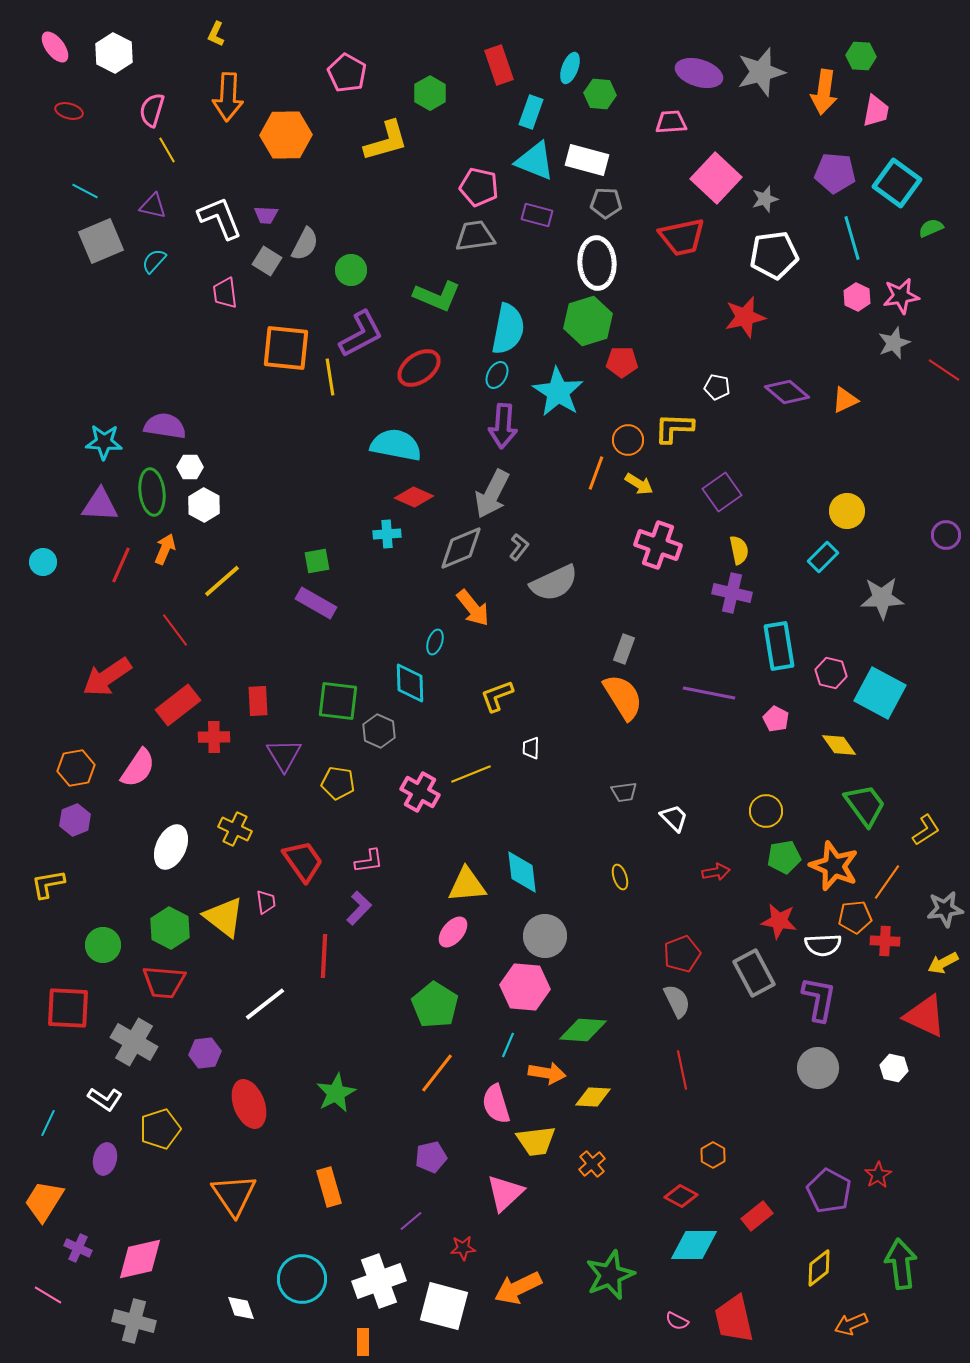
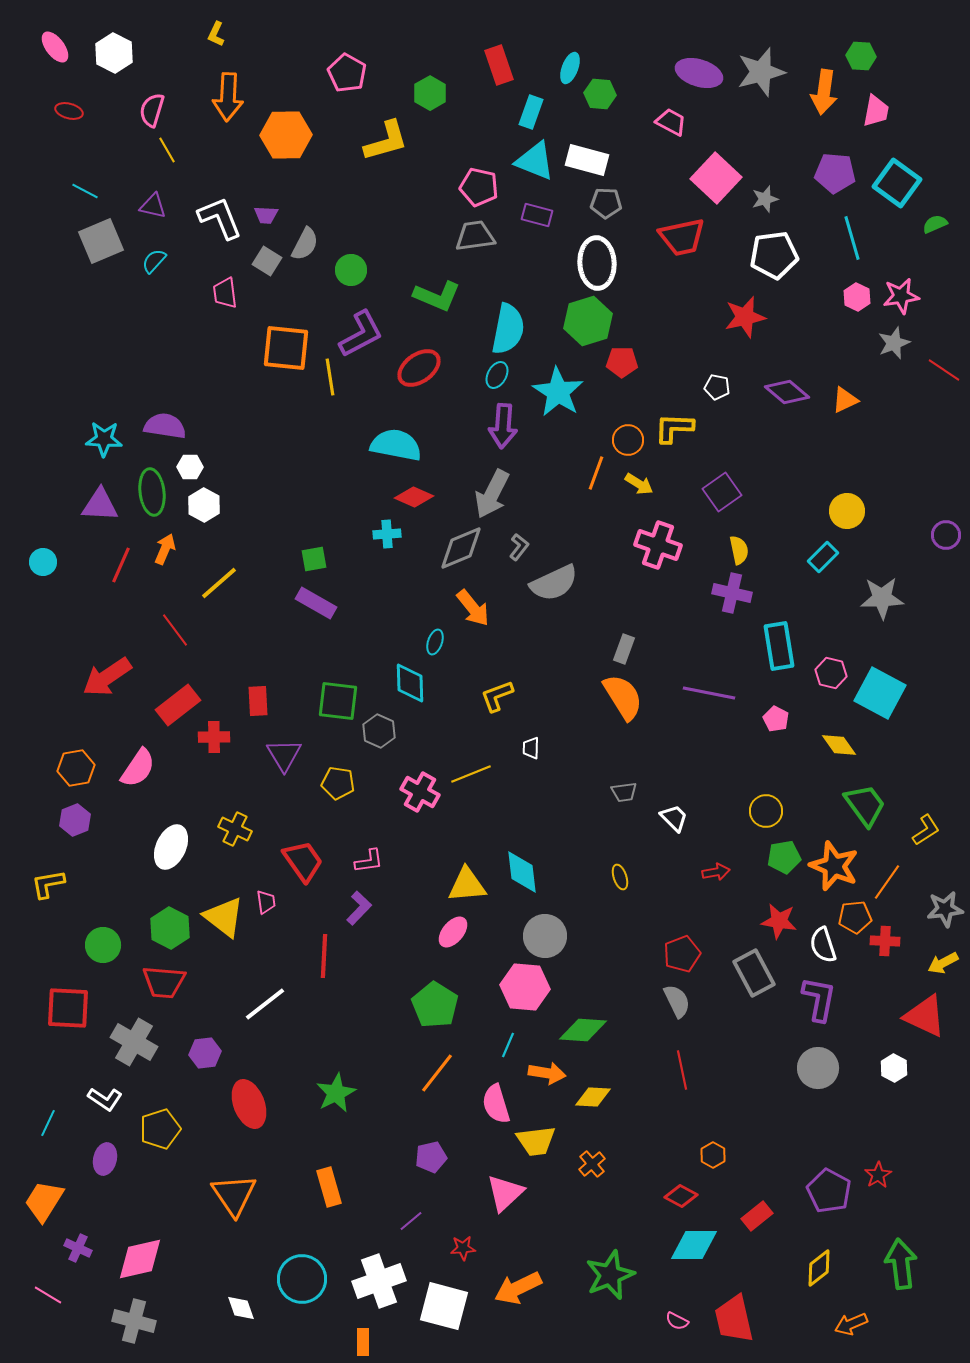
pink trapezoid at (671, 122): rotated 32 degrees clockwise
green semicircle at (931, 228): moved 4 px right, 4 px up
cyan star at (104, 442): moved 3 px up
green square at (317, 561): moved 3 px left, 2 px up
yellow line at (222, 581): moved 3 px left, 2 px down
white semicircle at (823, 945): rotated 75 degrees clockwise
white hexagon at (894, 1068): rotated 16 degrees clockwise
